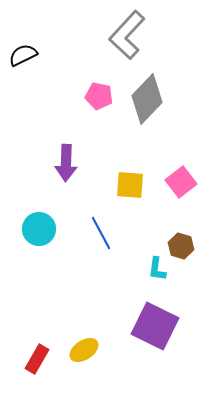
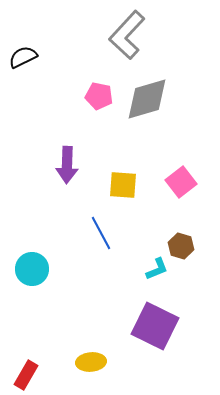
black semicircle: moved 2 px down
gray diamond: rotated 30 degrees clockwise
purple arrow: moved 1 px right, 2 px down
yellow square: moved 7 px left
cyan circle: moved 7 px left, 40 px down
cyan L-shape: rotated 120 degrees counterclockwise
yellow ellipse: moved 7 px right, 12 px down; rotated 28 degrees clockwise
red rectangle: moved 11 px left, 16 px down
